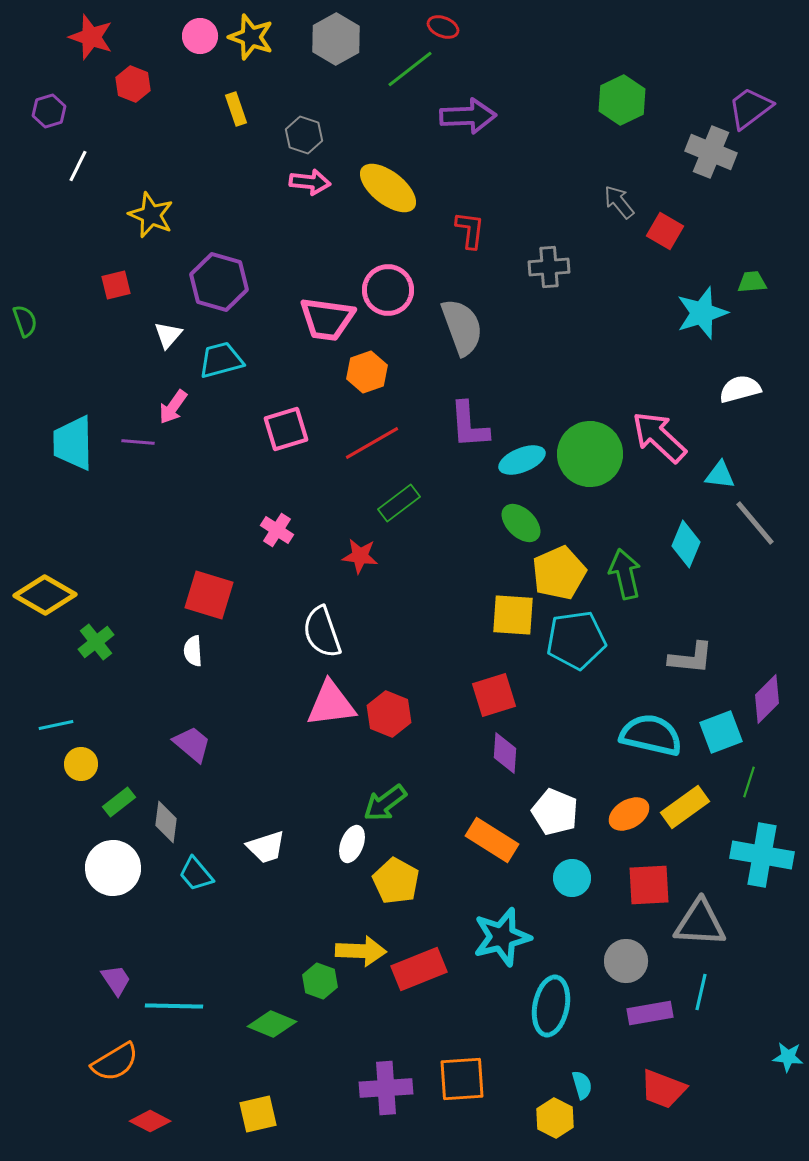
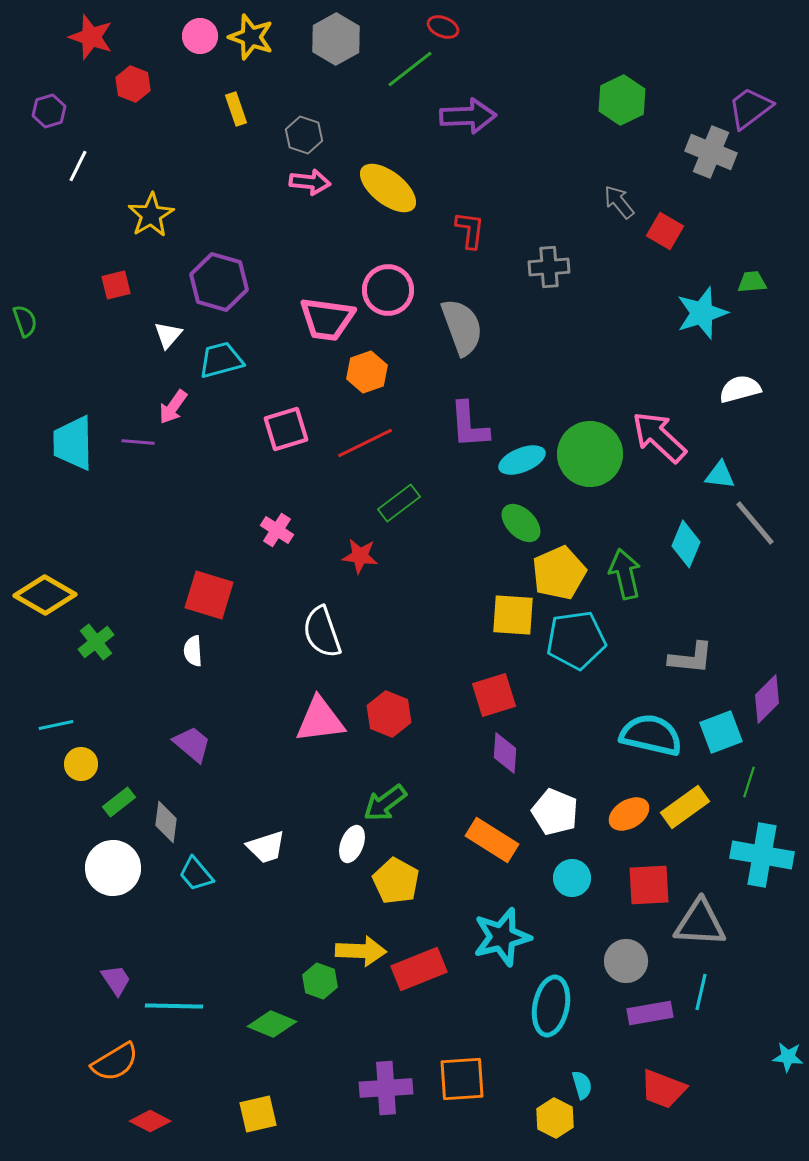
yellow star at (151, 215): rotated 18 degrees clockwise
red line at (372, 443): moved 7 px left; rotated 4 degrees clockwise
pink triangle at (331, 704): moved 11 px left, 16 px down
